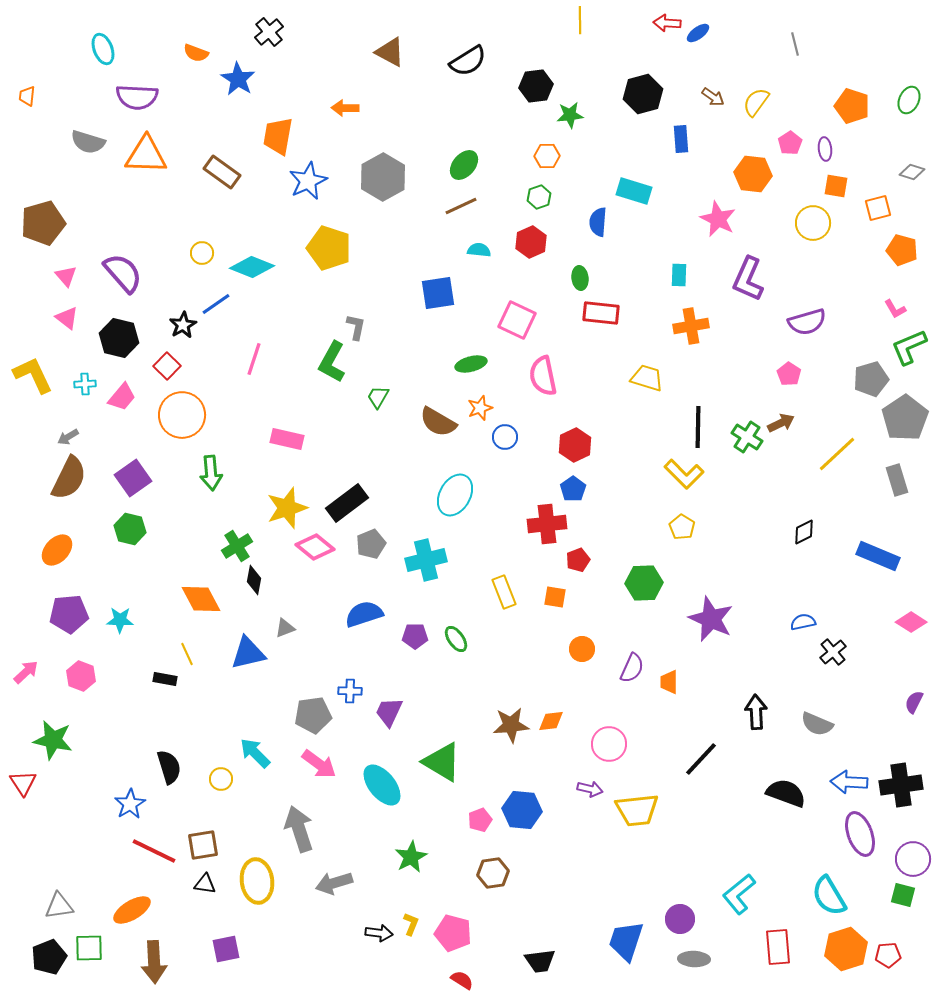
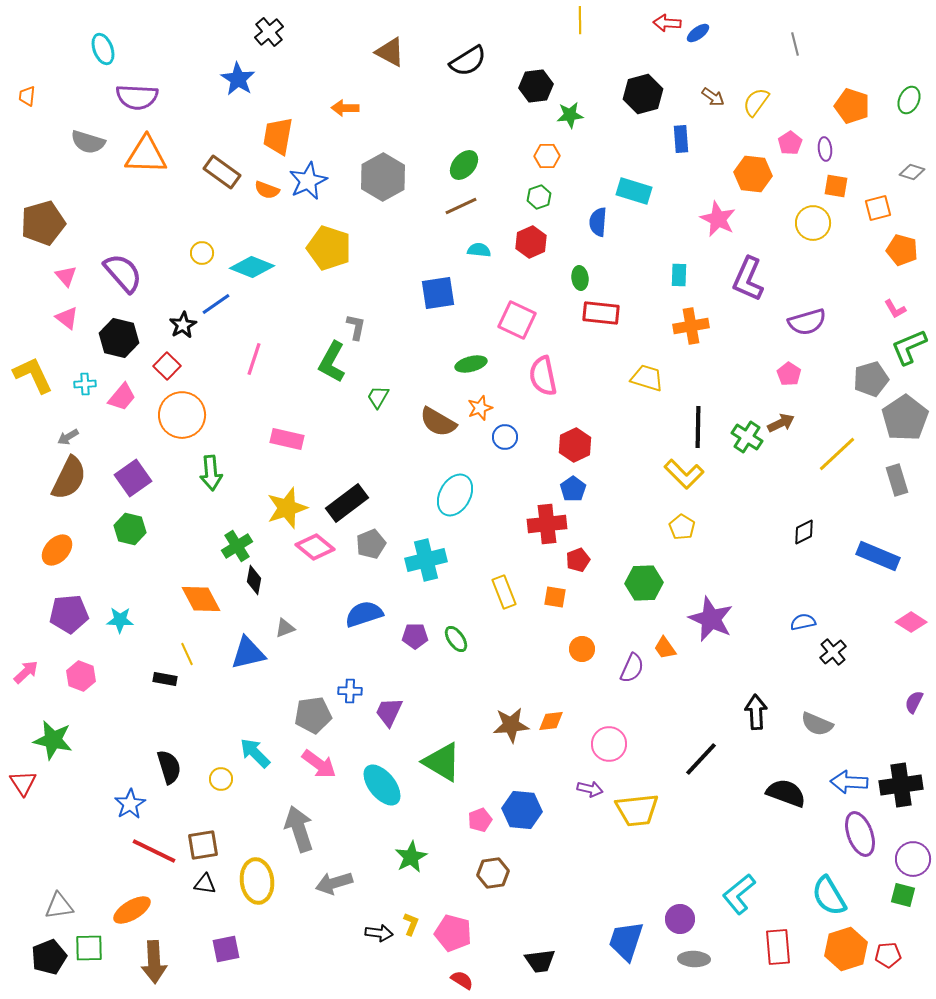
orange semicircle at (196, 53): moved 71 px right, 137 px down
orange trapezoid at (669, 682): moved 4 px left, 34 px up; rotated 35 degrees counterclockwise
